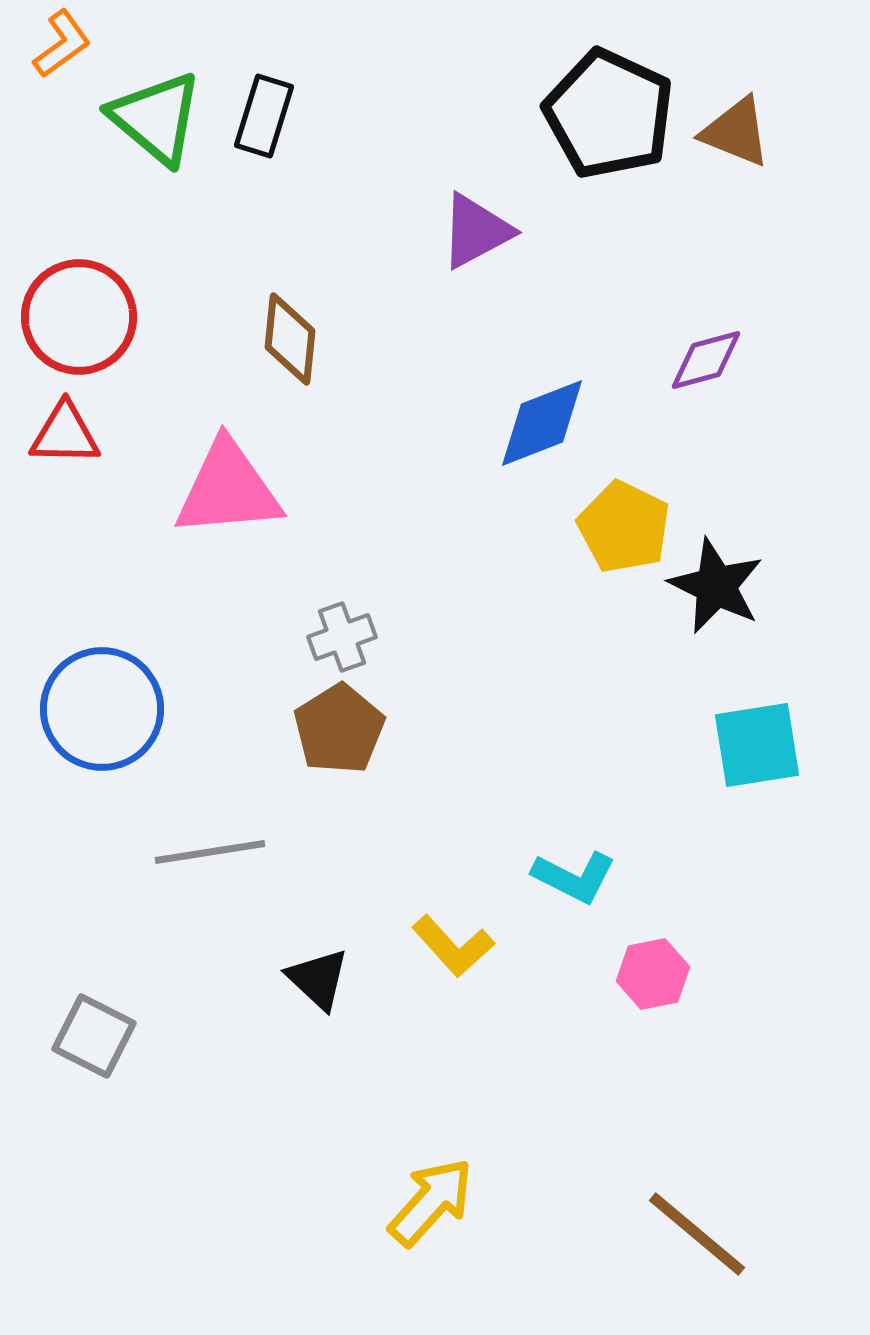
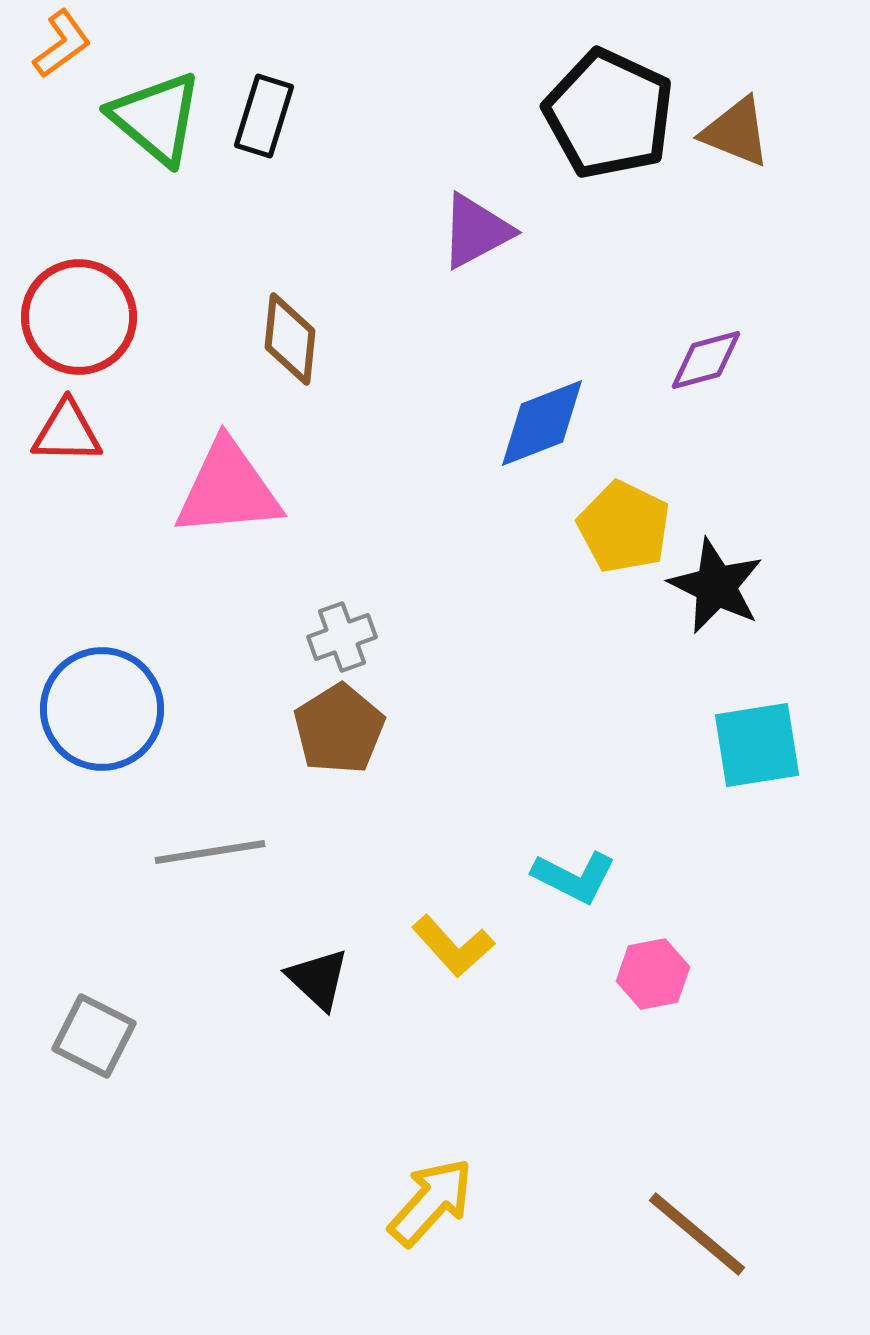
red triangle: moved 2 px right, 2 px up
